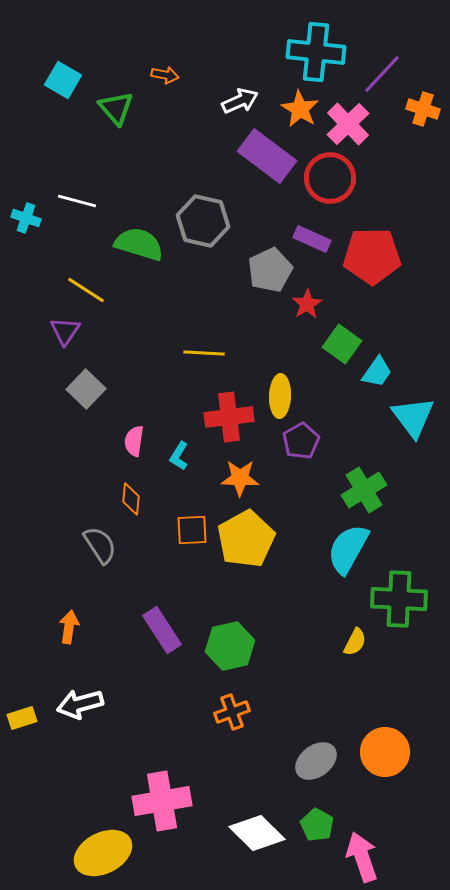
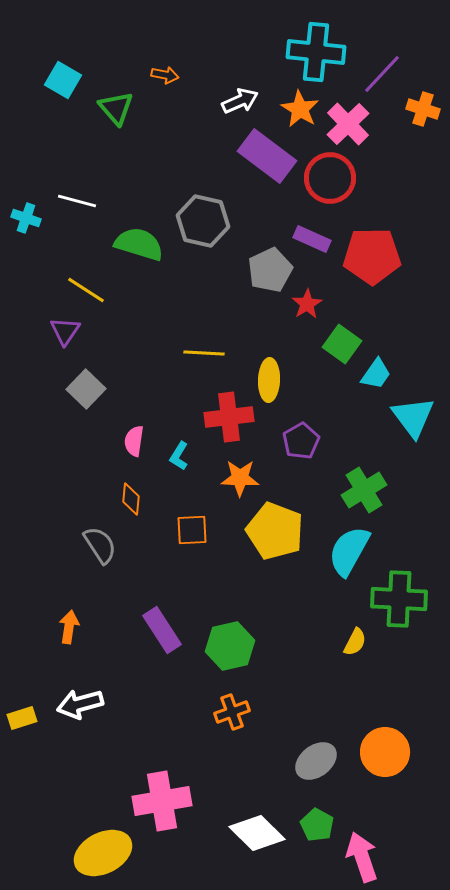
cyan trapezoid at (377, 372): moved 1 px left, 2 px down
yellow ellipse at (280, 396): moved 11 px left, 16 px up
yellow pentagon at (246, 539): moved 29 px right, 8 px up; rotated 22 degrees counterclockwise
cyan semicircle at (348, 549): moved 1 px right, 2 px down
